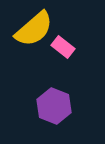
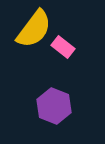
yellow semicircle: rotated 12 degrees counterclockwise
